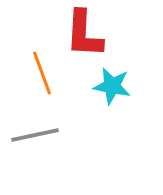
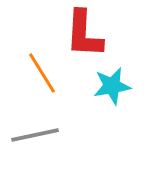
orange line: rotated 12 degrees counterclockwise
cyan star: rotated 21 degrees counterclockwise
